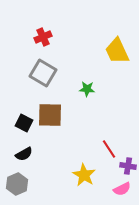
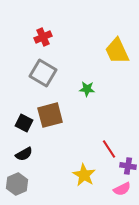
brown square: rotated 16 degrees counterclockwise
